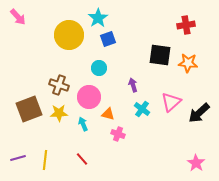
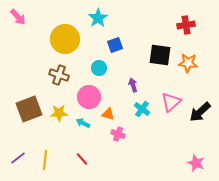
yellow circle: moved 4 px left, 4 px down
blue square: moved 7 px right, 6 px down
brown cross: moved 10 px up
black arrow: moved 1 px right, 1 px up
cyan arrow: moved 1 px up; rotated 40 degrees counterclockwise
purple line: rotated 21 degrees counterclockwise
pink star: rotated 12 degrees counterclockwise
